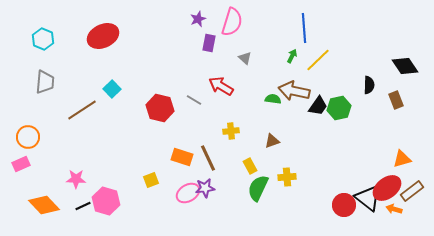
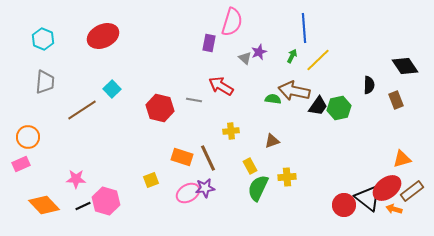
purple star at (198, 19): moved 61 px right, 33 px down
gray line at (194, 100): rotated 21 degrees counterclockwise
